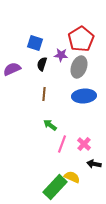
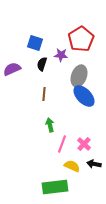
gray ellipse: moved 9 px down
blue ellipse: rotated 50 degrees clockwise
green arrow: rotated 40 degrees clockwise
yellow semicircle: moved 11 px up
green rectangle: rotated 40 degrees clockwise
